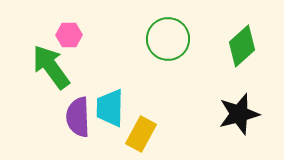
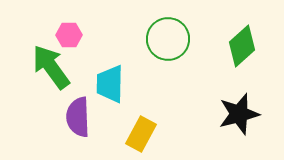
cyan trapezoid: moved 24 px up
